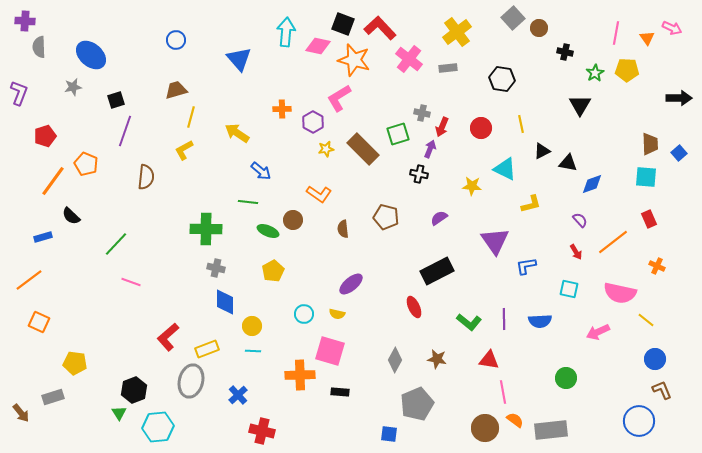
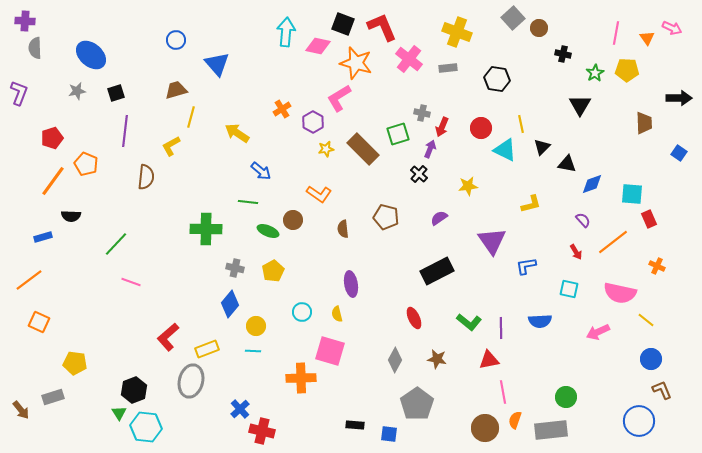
red L-shape at (380, 28): moved 2 px right, 1 px up; rotated 20 degrees clockwise
yellow cross at (457, 32): rotated 32 degrees counterclockwise
gray semicircle at (39, 47): moved 4 px left, 1 px down
black cross at (565, 52): moved 2 px left, 2 px down
blue triangle at (239, 59): moved 22 px left, 5 px down
orange star at (354, 60): moved 2 px right, 3 px down
black hexagon at (502, 79): moved 5 px left
gray star at (73, 87): moved 4 px right, 4 px down
black square at (116, 100): moved 7 px up
orange cross at (282, 109): rotated 30 degrees counterclockwise
purple line at (125, 131): rotated 12 degrees counterclockwise
red pentagon at (45, 136): moved 7 px right, 2 px down
brown trapezoid at (650, 144): moved 6 px left, 21 px up
yellow L-shape at (184, 150): moved 13 px left, 4 px up
black triangle at (542, 151): moved 4 px up; rotated 18 degrees counterclockwise
blue square at (679, 153): rotated 14 degrees counterclockwise
black triangle at (568, 163): moved 1 px left, 1 px down
cyan triangle at (505, 169): moved 19 px up
black cross at (419, 174): rotated 30 degrees clockwise
cyan square at (646, 177): moved 14 px left, 17 px down
yellow star at (472, 186): moved 4 px left; rotated 12 degrees counterclockwise
black semicircle at (71, 216): rotated 42 degrees counterclockwise
purple semicircle at (580, 220): moved 3 px right
purple triangle at (495, 241): moved 3 px left
gray cross at (216, 268): moved 19 px right
purple ellipse at (351, 284): rotated 60 degrees counterclockwise
blue diamond at (225, 302): moved 5 px right, 2 px down; rotated 40 degrees clockwise
red ellipse at (414, 307): moved 11 px down
cyan circle at (304, 314): moved 2 px left, 2 px up
yellow semicircle at (337, 314): rotated 63 degrees clockwise
purple line at (504, 319): moved 3 px left, 9 px down
yellow circle at (252, 326): moved 4 px right
blue circle at (655, 359): moved 4 px left
red triangle at (489, 360): rotated 20 degrees counterclockwise
orange cross at (300, 375): moved 1 px right, 3 px down
green circle at (566, 378): moved 19 px down
black rectangle at (340, 392): moved 15 px right, 33 px down
blue cross at (238, 395): moved 2 px right, 14 px down
gray pentagon at (417, 404): rotated 12 degrees counterclockwise
brown arrow at (21, 413): moved 3 px up
orange semicircle at (515, 420): rotated 108 degrees counterclockwise
cyan hexagon at (158, 427): moved 12 px left; rotated 12 degrees clockwise
